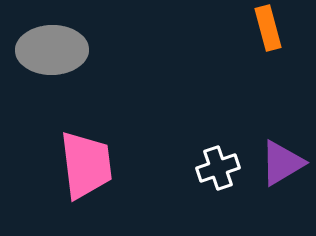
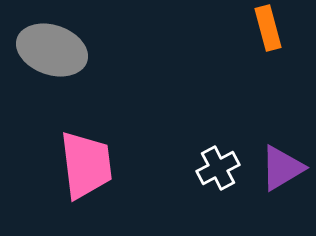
gray ellipse: rotated 20 degrees clockwise
purple triangle: moved 5 px down
white cross: rotated 9 degrees counterclockwise
